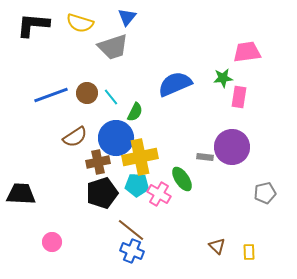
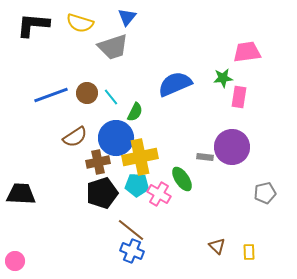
pink circle: moved 37 px left, 19 px down
